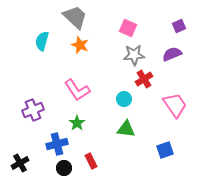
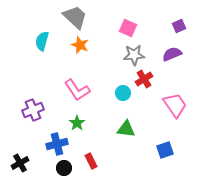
cyan circle: moved 1 px left, 6 px up
